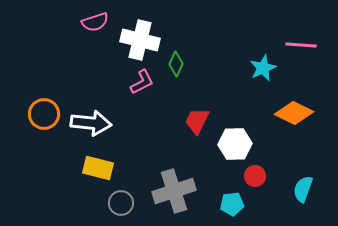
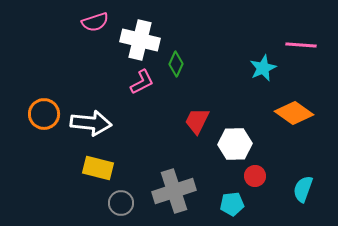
orange diamond: rotated 9 degrees clockwise
